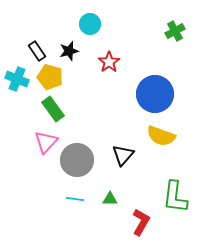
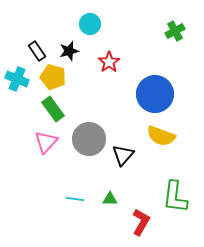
yellow pentagon: moved 3 px right
gray circle: moved 12 px right, 21 px up
